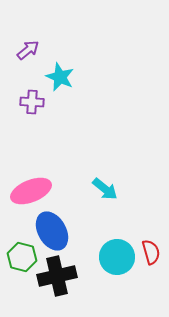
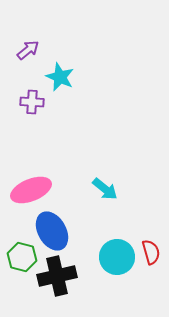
pink ellipse: moved 1 px up
